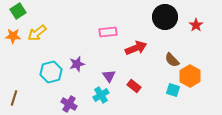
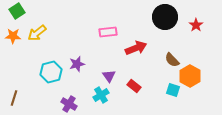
green square: moved 1 px left
